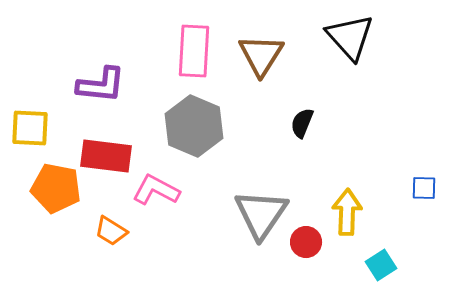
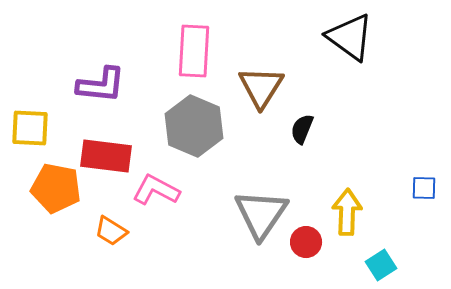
black triangle: rotated 12 degrees counterclockwise
brown triangle: moved 32 px down
black semicircle: moved 6 px down
